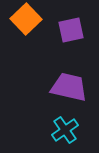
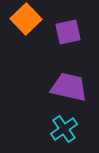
purple square: moved 3 px left, 2 px down
cyan cross: moved 1 px left, 1 px up
